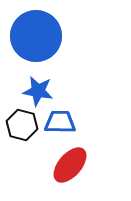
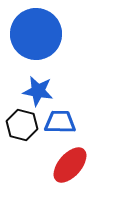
blue circle: moved 2 px up
